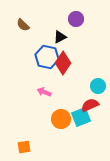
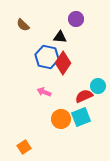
black triangle: rotated 32 degrees clockwise
red semicircle: moved 6 px left, 9 px up
orange square: rotated 24 degrees counterclockwise
